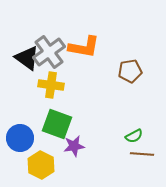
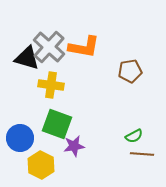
gray cross: moved 5 px up; rotated 12 degrees counterclockwise
black triangle: rotated 20 degrees counterclockwise
